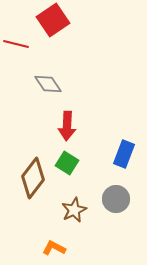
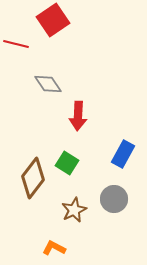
red arrow: moved 11 px right, 10 px up
blue rectangle: moved 1 px left; rotated 8 degrees clockwise
gray circle: moved 2 px left
